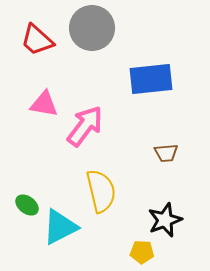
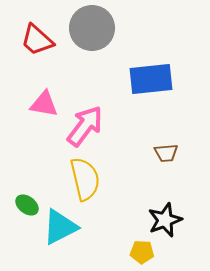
yellow semicircle: moved 16 px left, 12 px up
